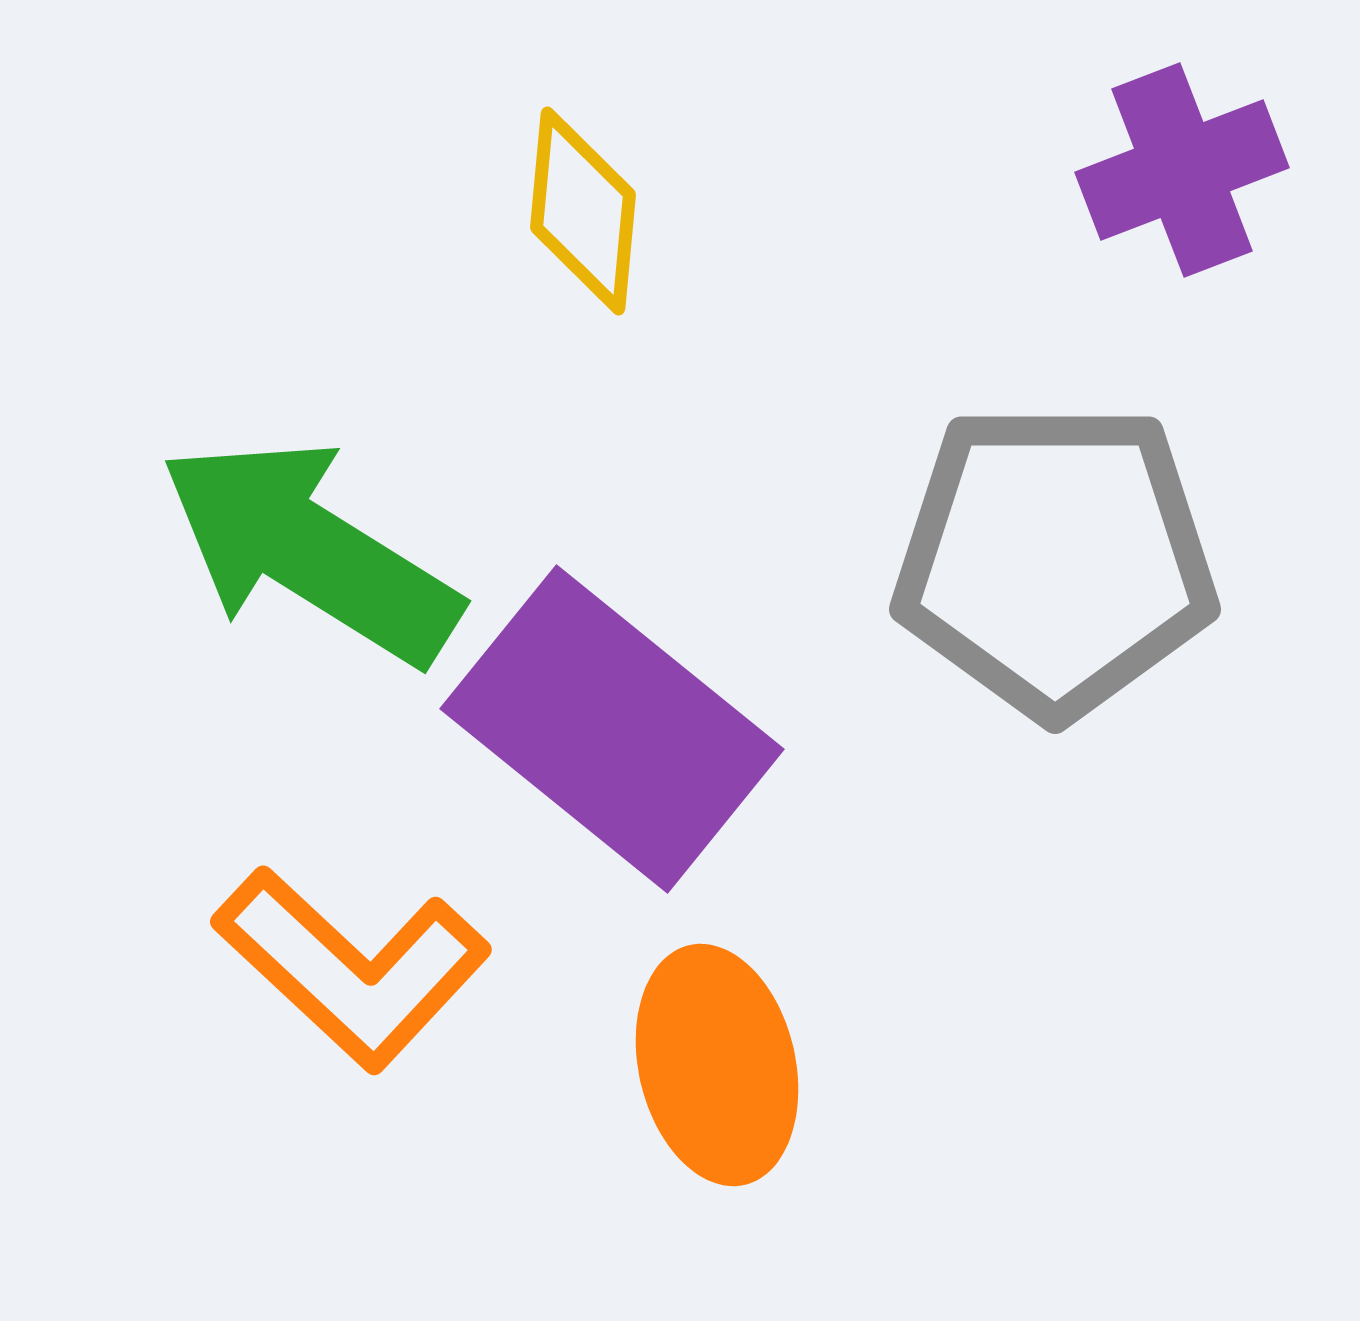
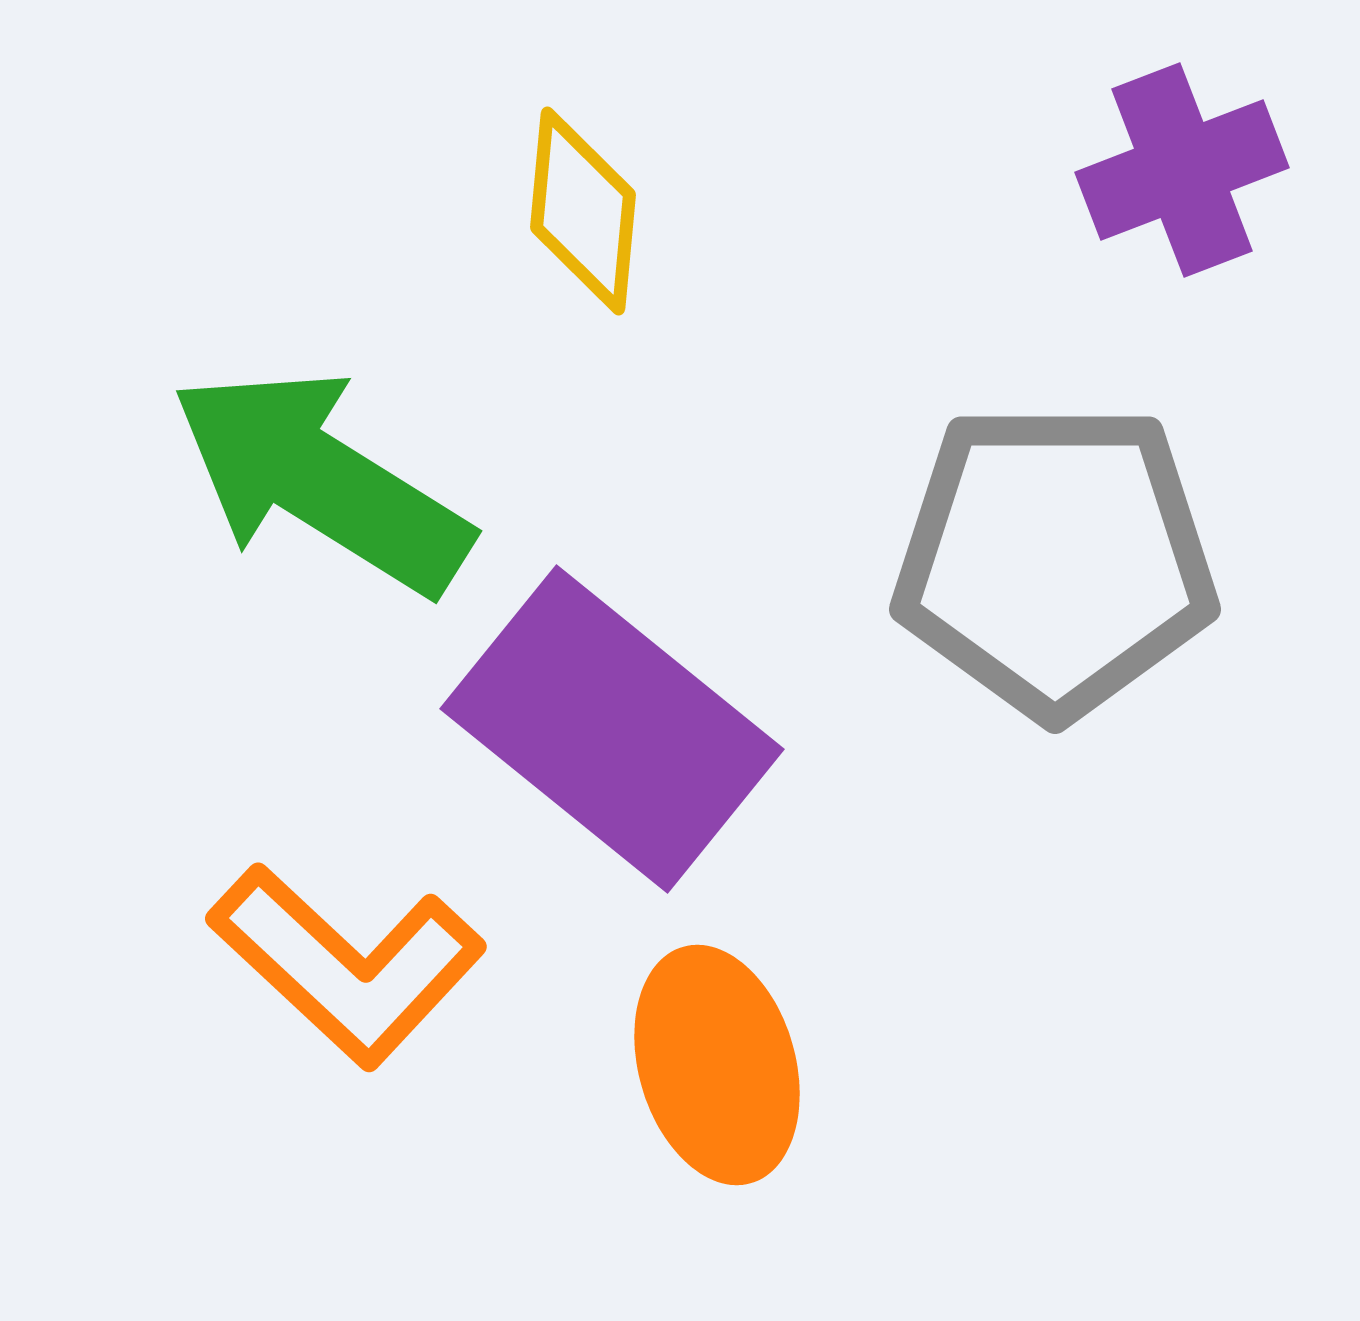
green arrow: moved 11 px right, 70 px up
orange L-shape: moved 5 px left, 3 px up
orange ellipse: rotated 3 degrees counterclockwise
